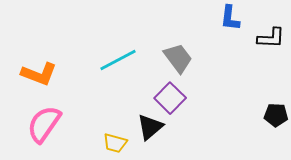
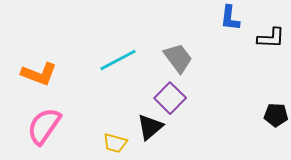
pink semicircle: moved 2 px down
